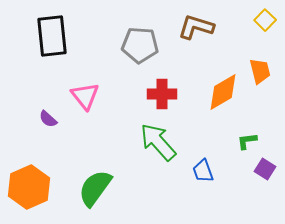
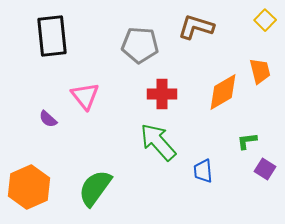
blue trapezoid: rotated 15 degrees clockwise
